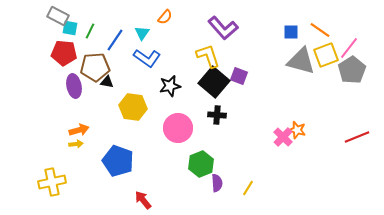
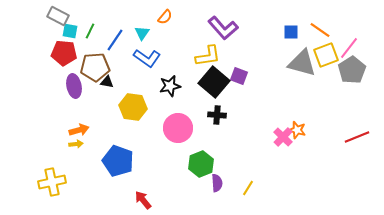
cyan square: moved 3 px down
yellow L-shape: rotated 100 degrees clockwise
gray triangle: moved 1 px right, 2 px down
